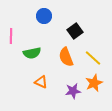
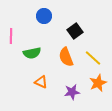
orange star: moved 4 px right
purple star: moved 1 px left, 1 px down
